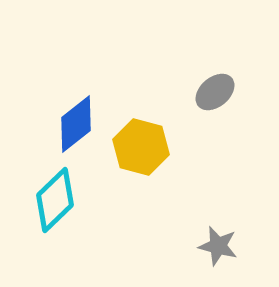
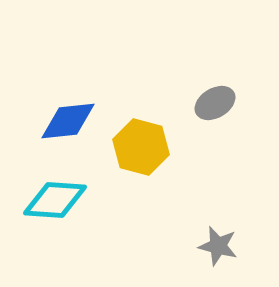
gray ellipse: moved 11 px down; rotated 9 degrees clockwise
blue diamond: moved 8 px left, 3 px up; rotated 32 degrees clockwise
cyan diamond: rotated 48 degrees clockwise
